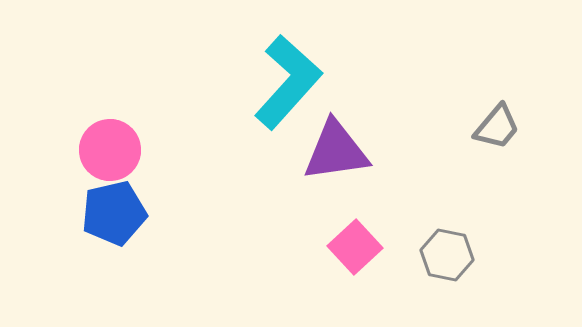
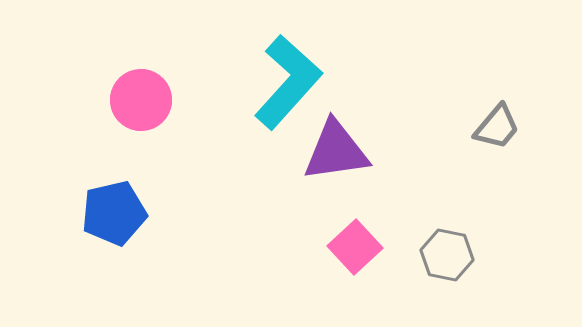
pink circle: moved 31 px right, 50 px up
